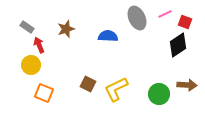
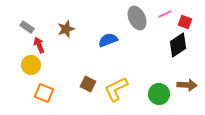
blue semicircle: moved 4 px down; rotated 24 degrees counterclockwise
